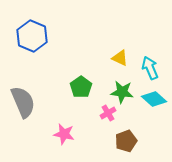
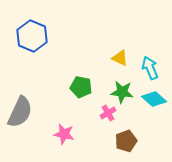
green pentagon: rotated 25 degrees counterclockwise
gray semicircle: moved 3 px left, 10 px down; rotated 48 degrees clockwise
